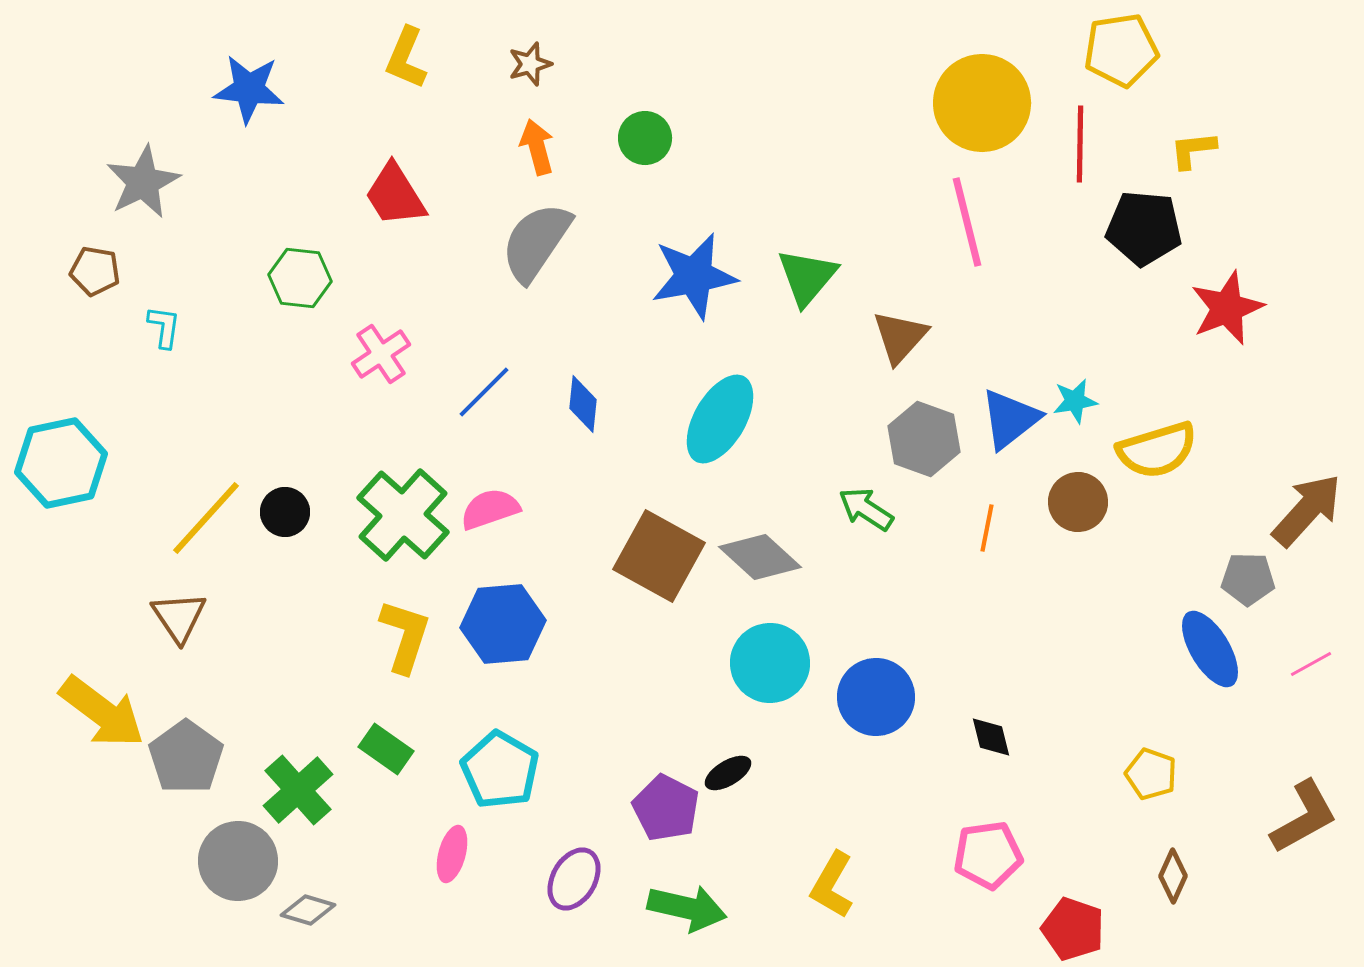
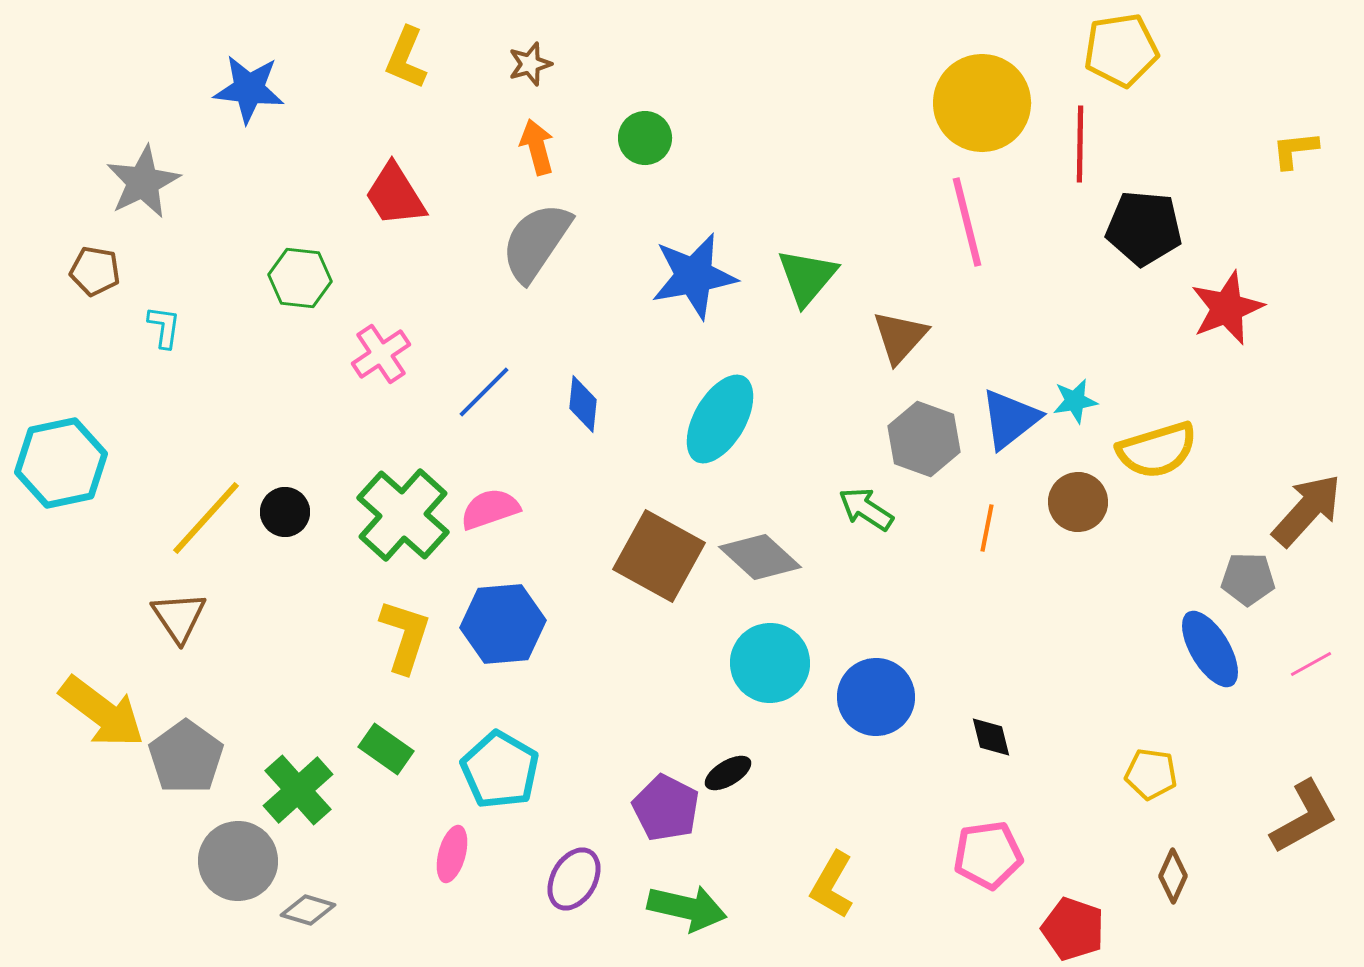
yellow L-shape at (1193, 150): moved 102 px right
yellow pentagon at (1151, 774): rotated 12 degrees counterclockwise
